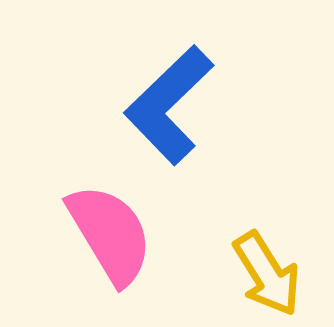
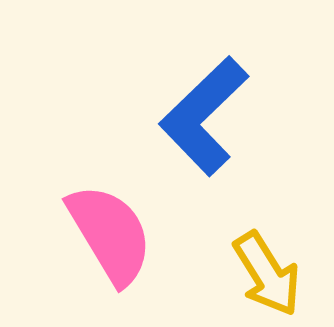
blue L-shape: moved 35 px right, 11 px down
